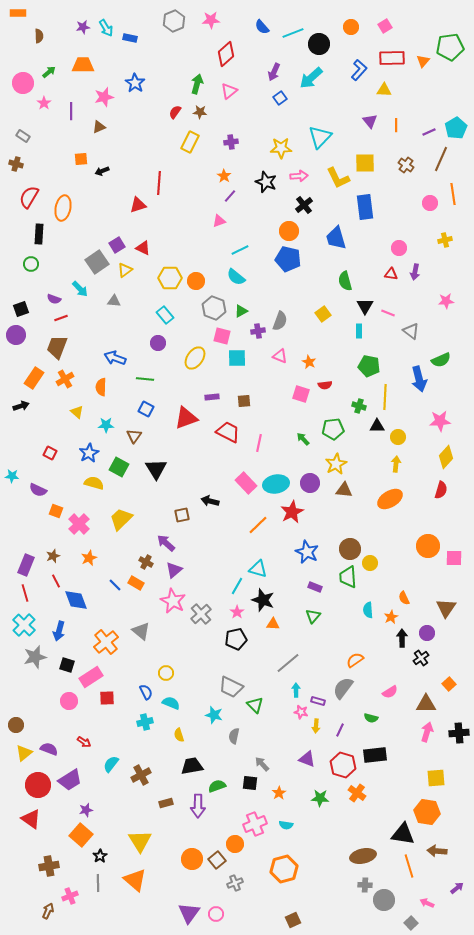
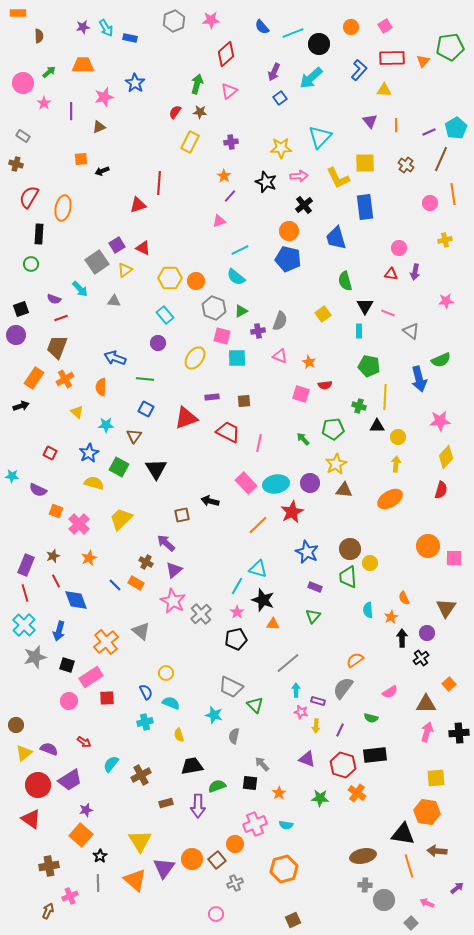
purple triangle at (189, 913): moved 25 px left, 45 px up
